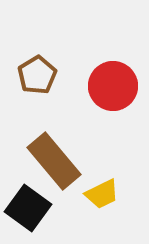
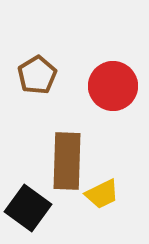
brown rectangle: moved 13 px right; rotated 42 degrees clockwise
